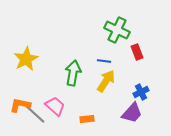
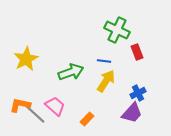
green arrow: moved 2 px left, 1 px up; rotated 60 degrees clockwise
blue cross: moved 3 px left, 1 px down
orange rectangle: rotated 40 degrees counterclockwise
